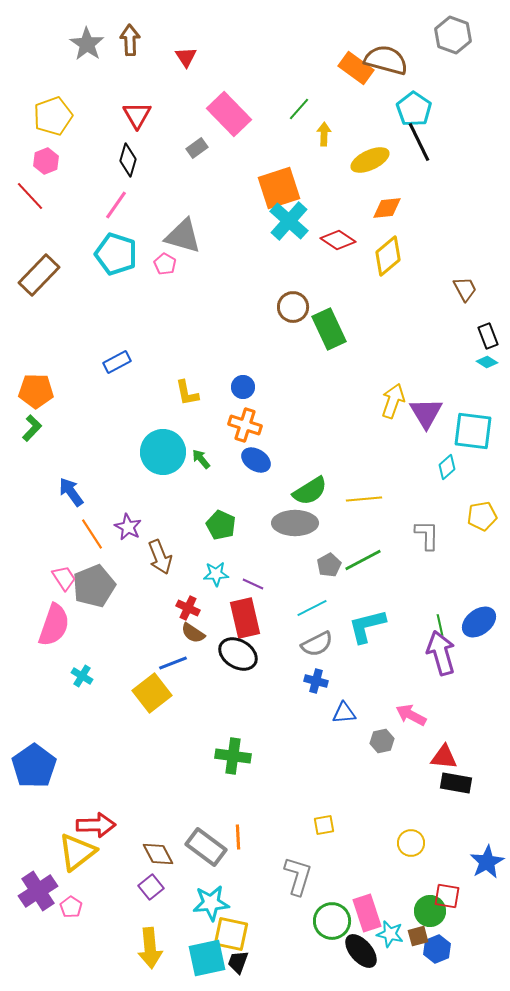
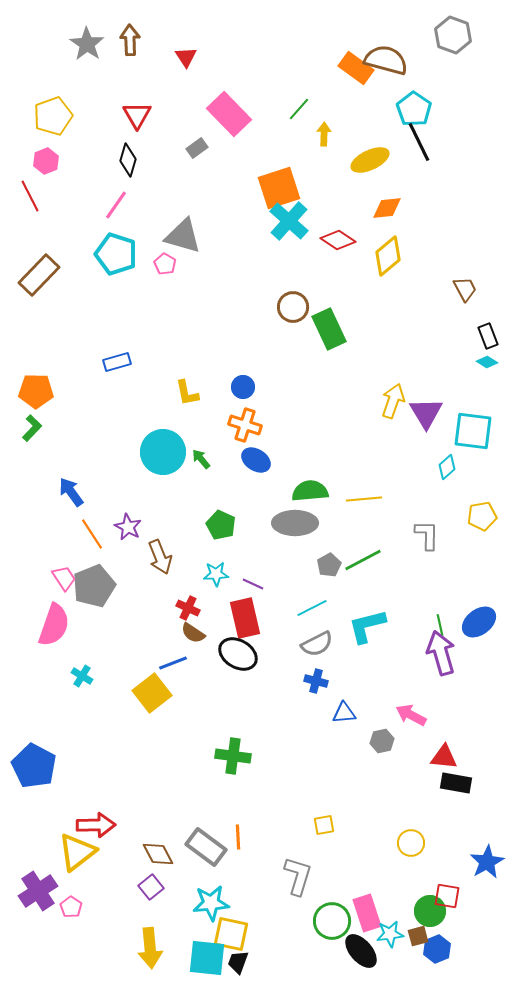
red line at (30, 196): rotated 16 degrees clockwise
blue rectangle at (117, 362): rotated 12 degrees clockwise
green semicircle at (310, 491): rotated 153 degrees counterclockwise
blue pentagon at (34, 766): rotated 9 degrees counterclockwise
cyan star at (390, 934): rotated 20 degrees counterclockwise
cyan square at (207, 958): rotated 18 degrees clockwise
